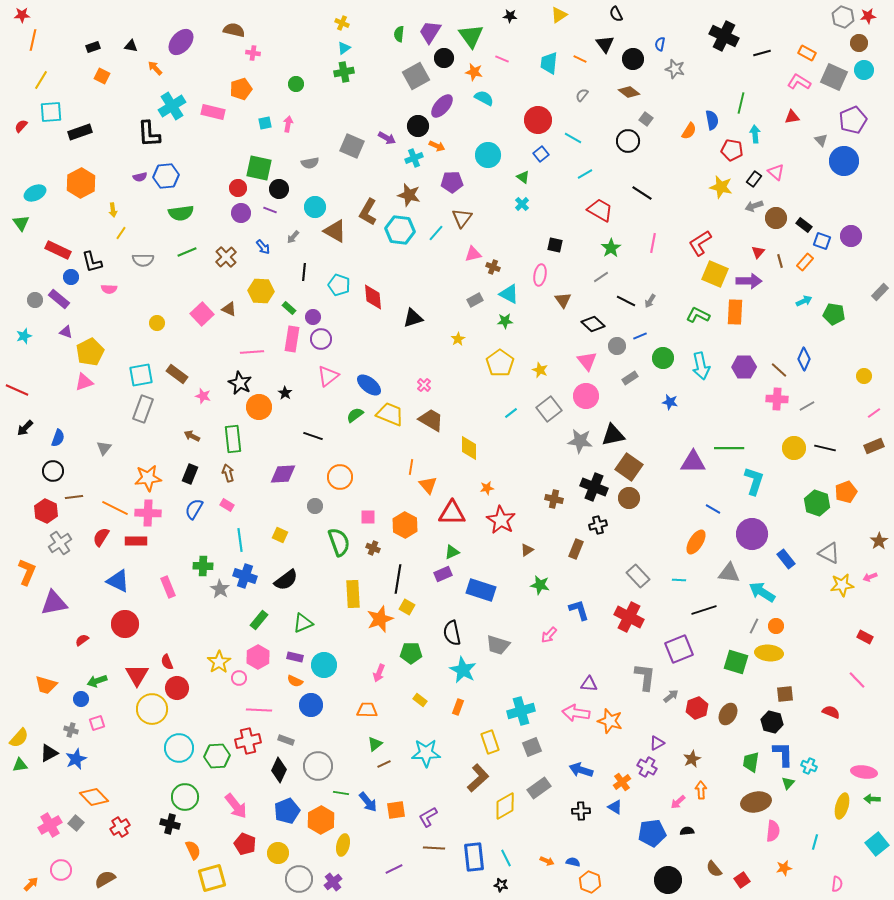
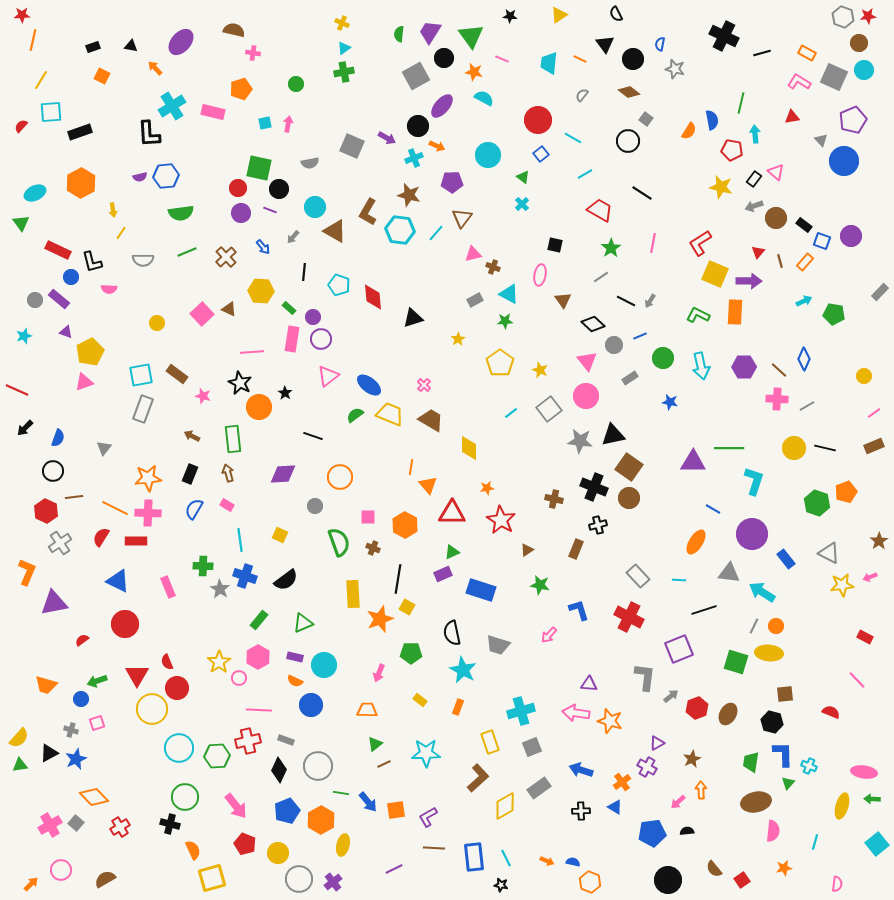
gray circle at (617, 346): moved 3 px left, 1 px up
